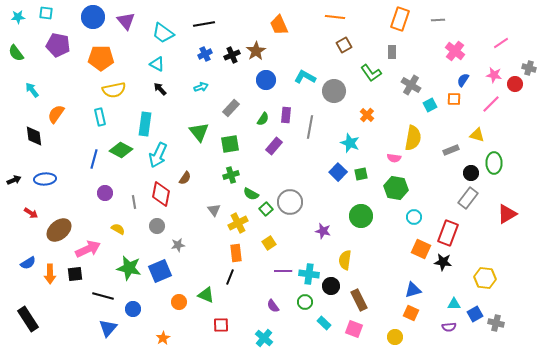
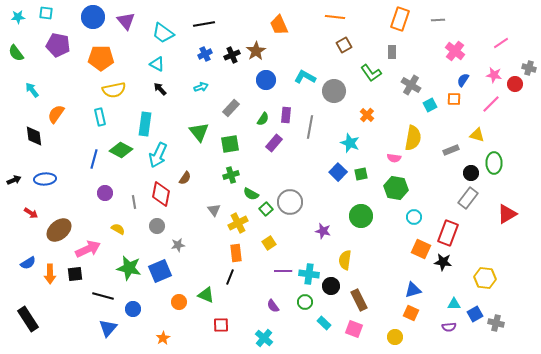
purple rectangle at (274, 146): moved 3 px up
